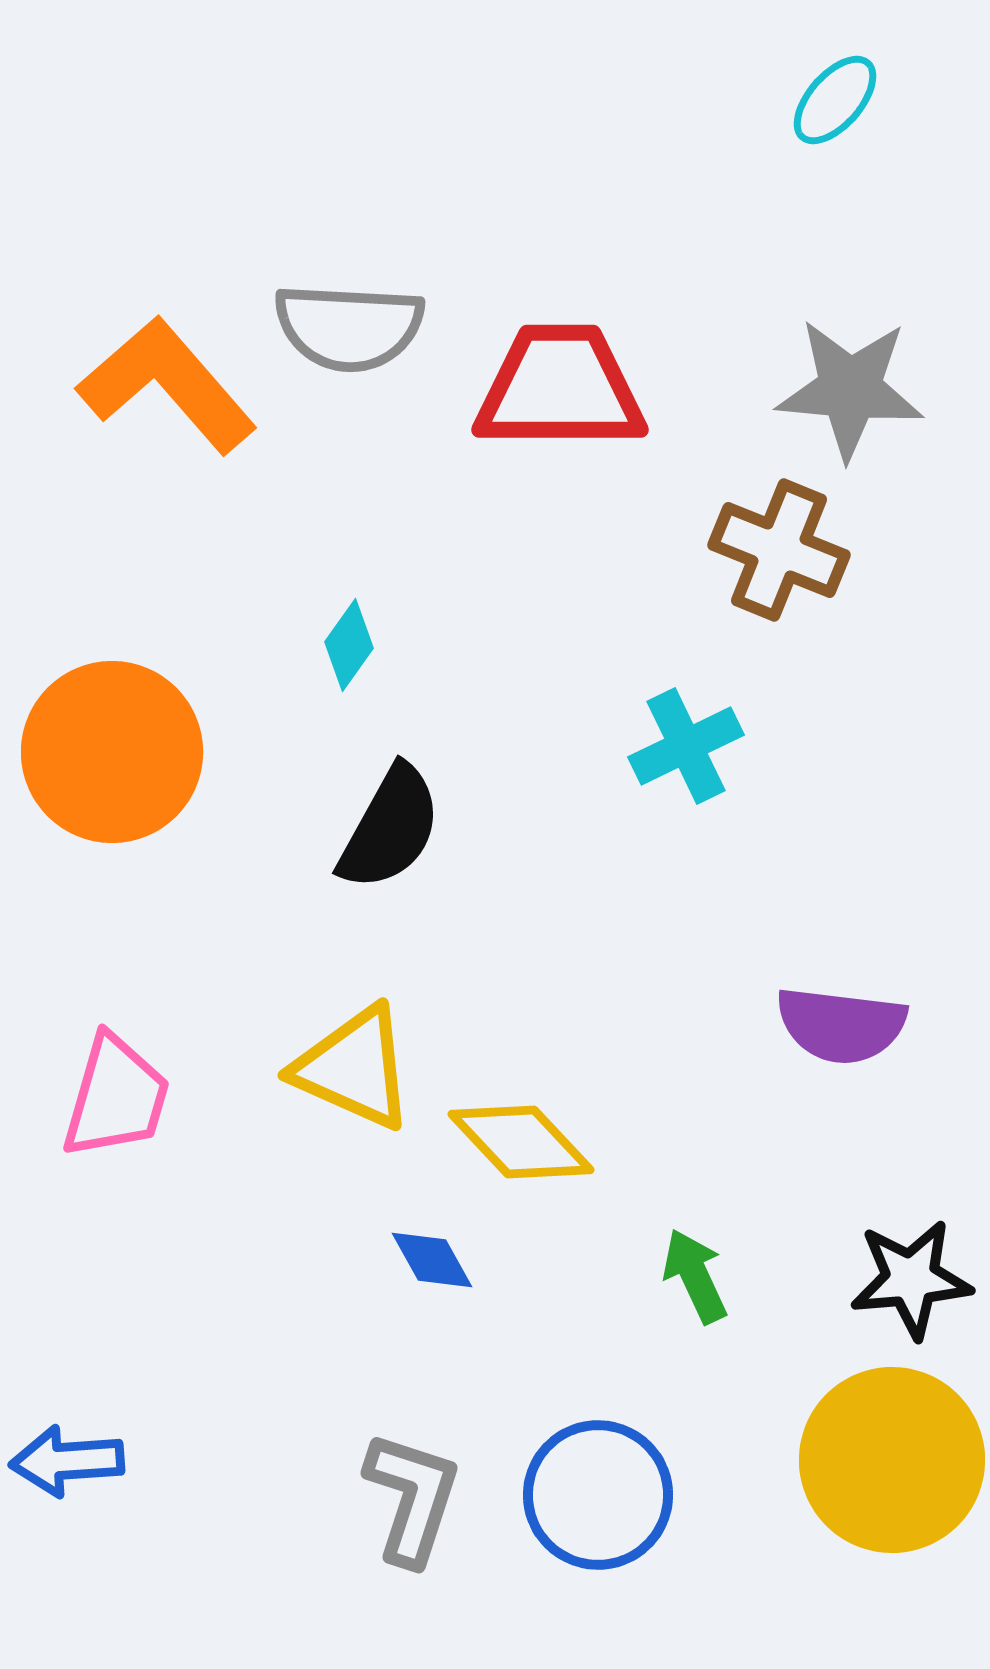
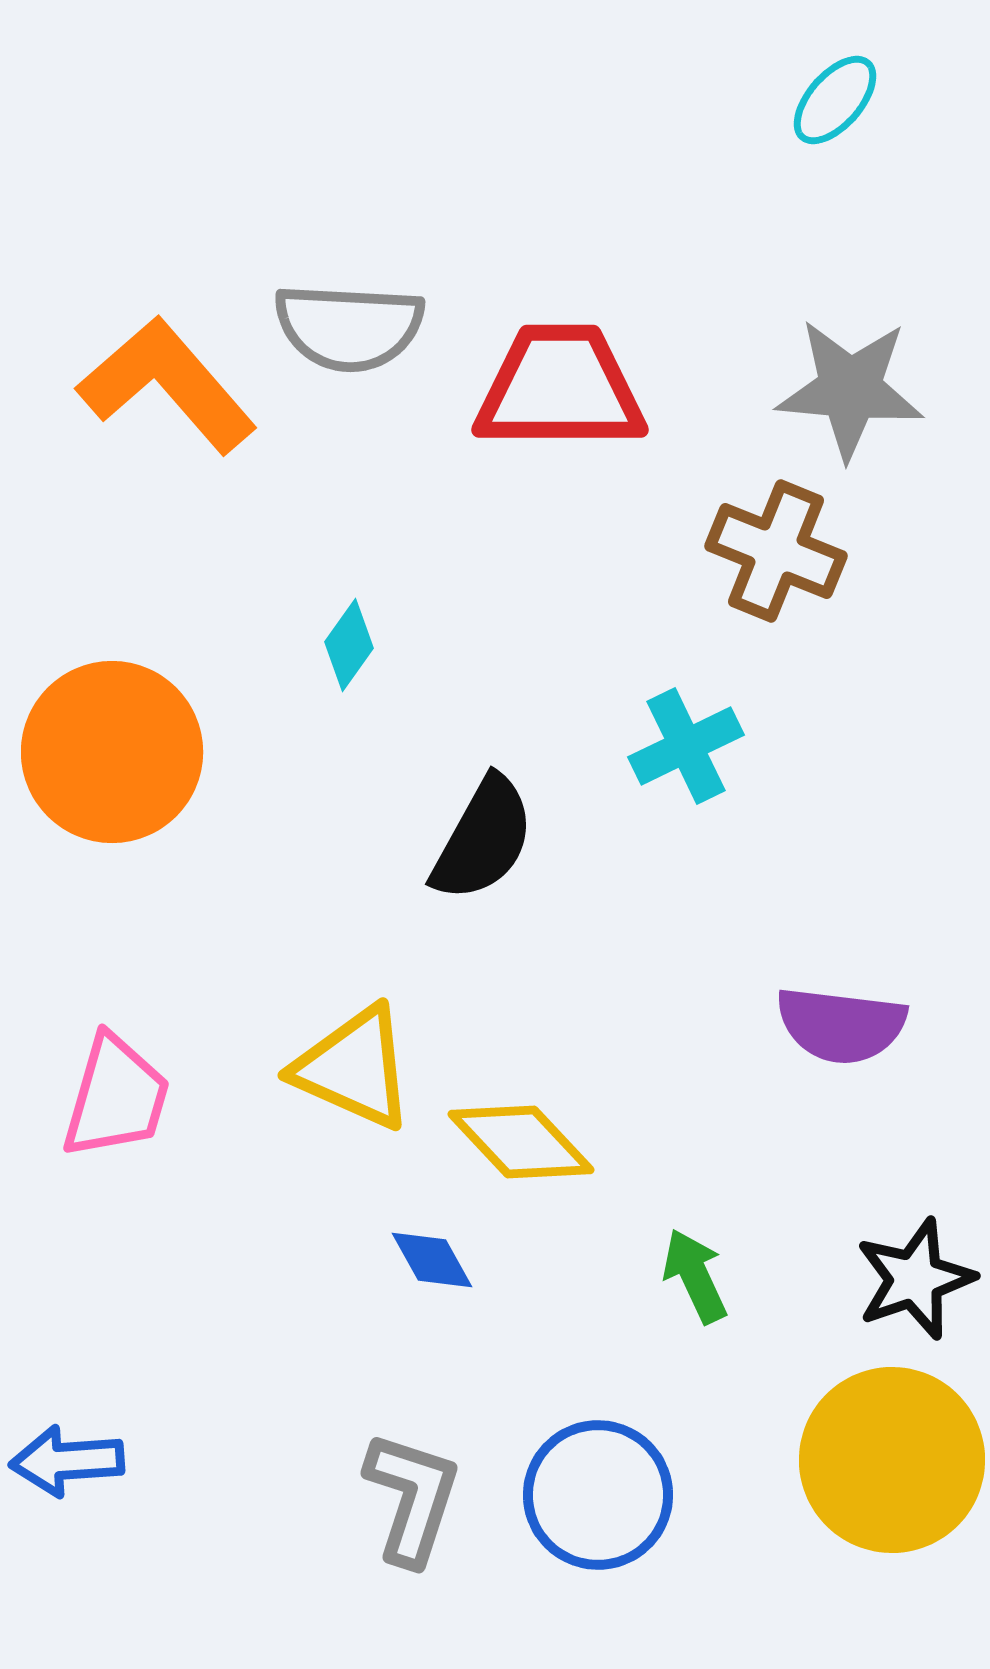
brown cross: moved 3 px left, 1 px down
black semicircle: moved 93 px right, 11 px down
black star: moved 4 px right; rotated 14 degrees counterclockwise
